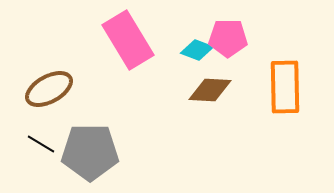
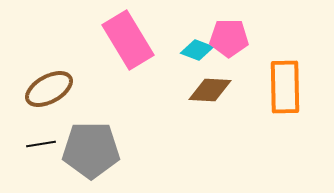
pink pentagon: moved 1 px right
black line: rotated 40 degrees counterclockwise
gray pentagon: moved 1 px right, 2 px up
